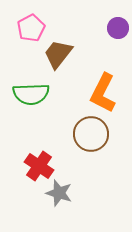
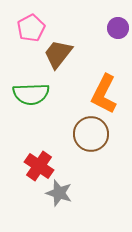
orange L-shape: moved 1 px right, 1 px down
